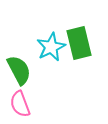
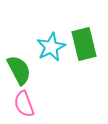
green rectangle: moved 5 px right, 1 px down
pink semicircle: moved 4 px right
